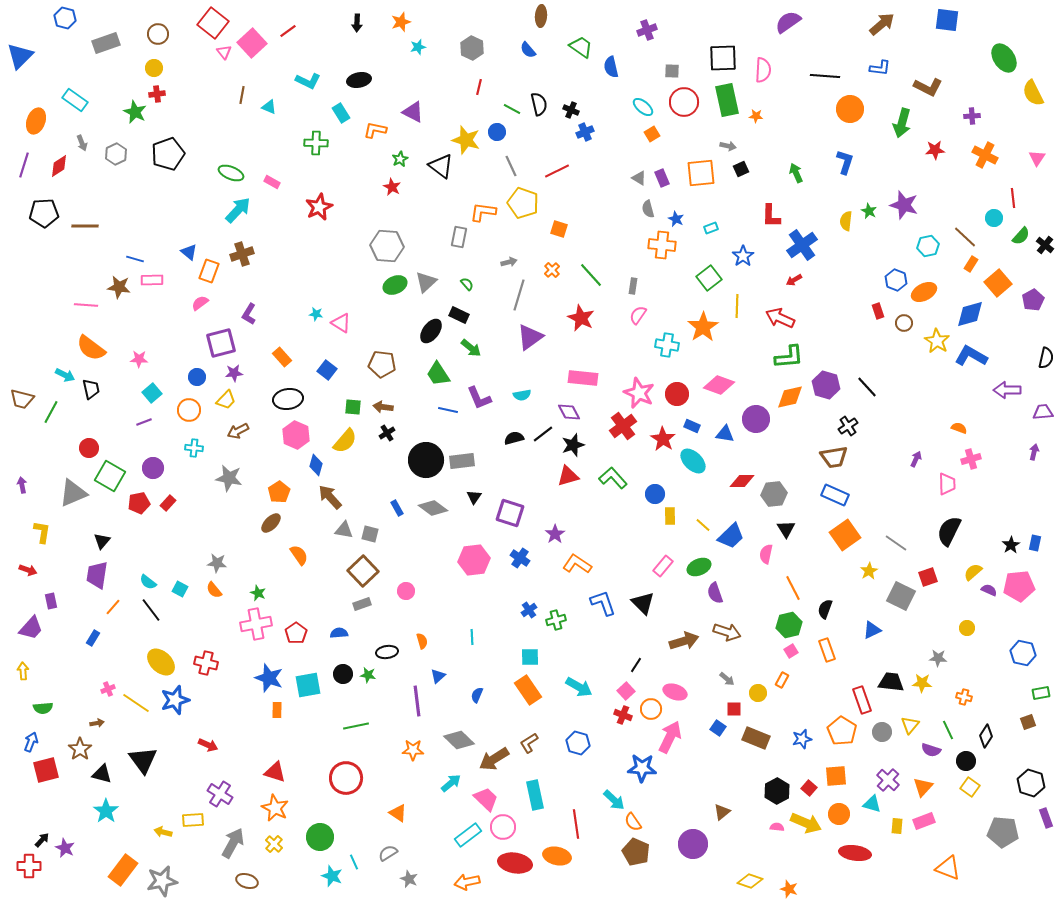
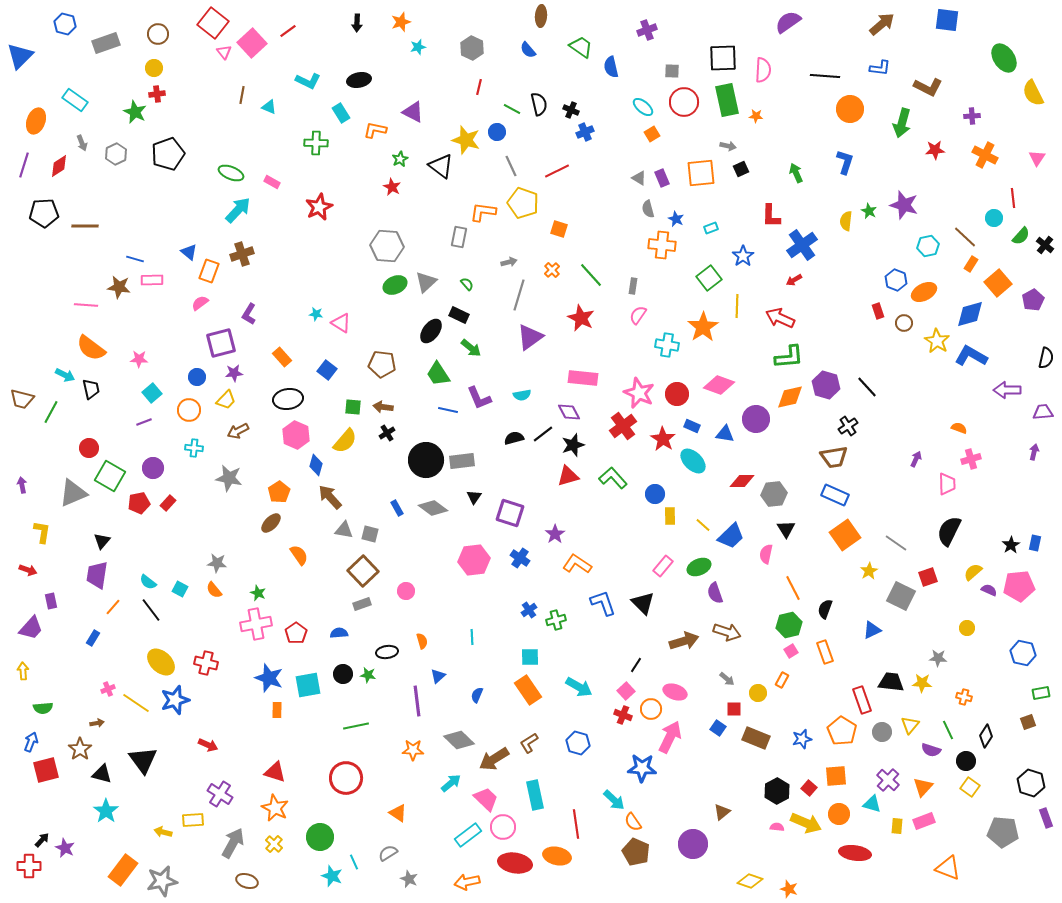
blue hexagon at (65, 18): moved 6 px down
orange rectangle at (827, 650): moved 2 px left, 2 px down
